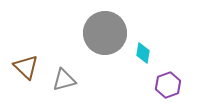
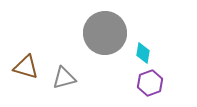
brown triangle: rotated 28 degrees counterclockwise
gray triangle: moved 2 px up
purple hexagon: moved 18 px left, 2 px up
